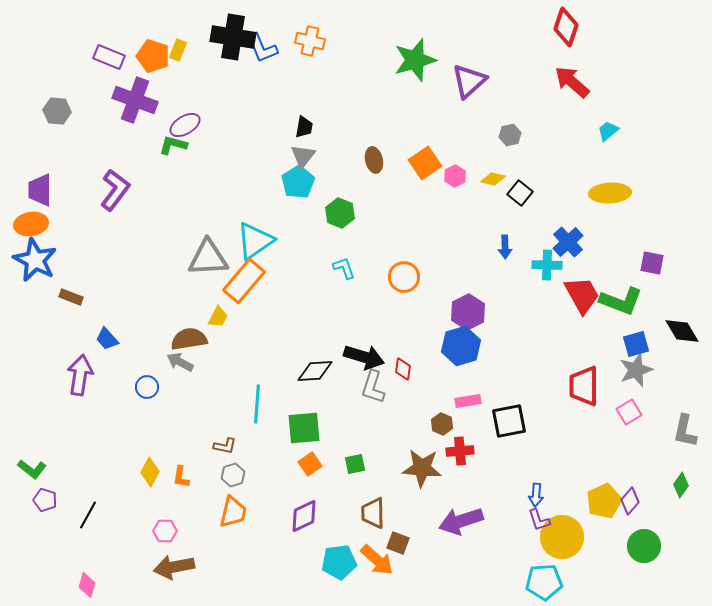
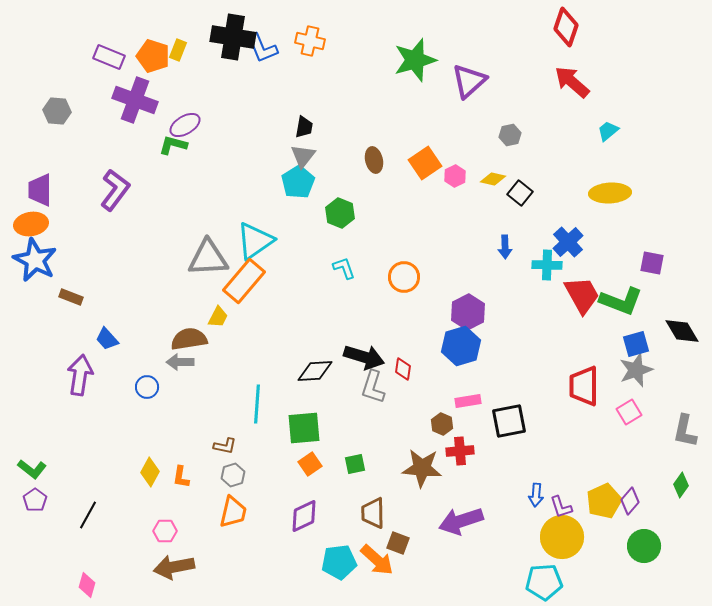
gray arrow at (180, 362): rotated 28 degrees counterclockwise
purple pentagon at (45, 500): moved 10 px left; rotated 20 degrees clockwise
purple L-shape at (539, 520): moved 22 px right, 13 px up
